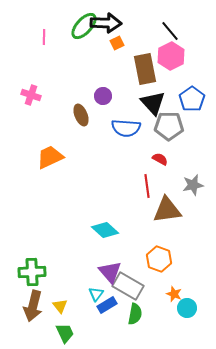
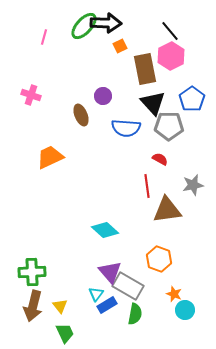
pink line: rotated 14 degrees clockwise
orange square: moved 3 px right, 3 px down
cyan circle: moved 2 px left, 2 px down
